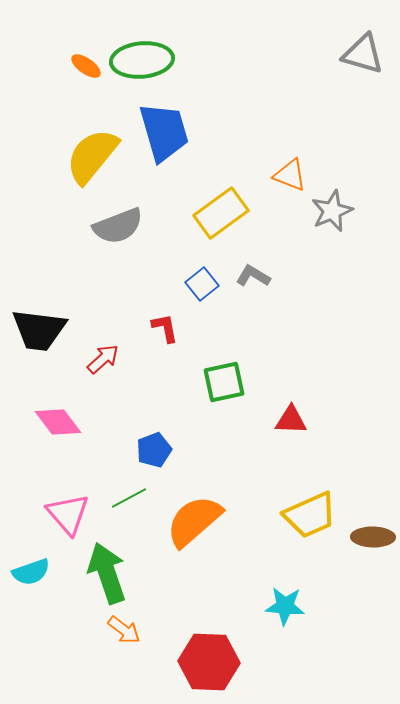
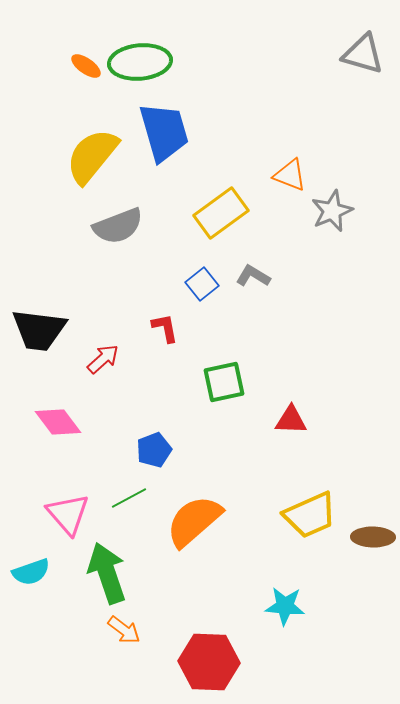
green ellipse: moved 2 px left, 2 px down
